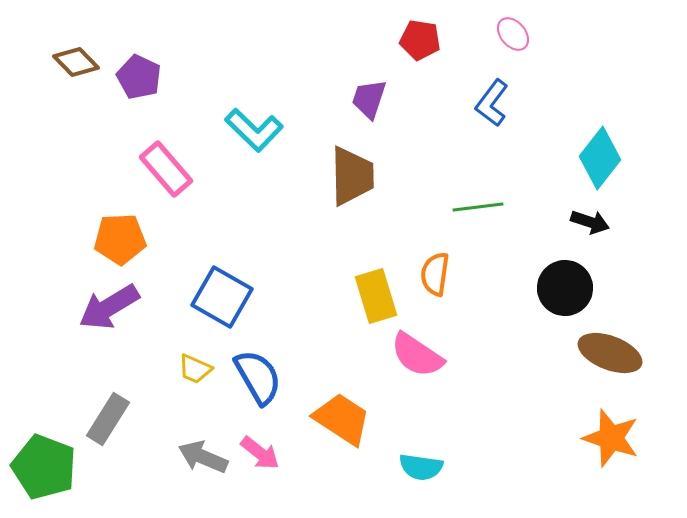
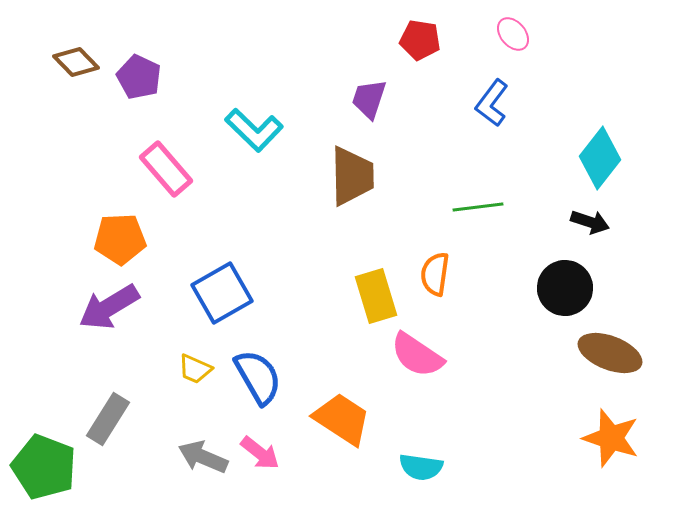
blue square: moved 4 px up; rotated 30 degrees clockwise
